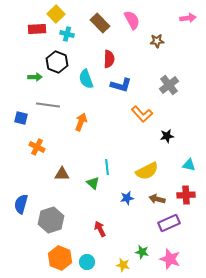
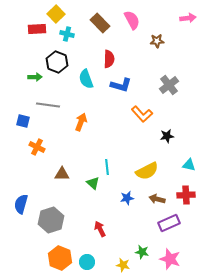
blue square: moved 2 px right, 3 px down
